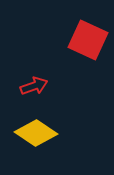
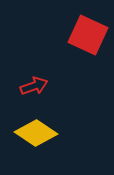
red square: moved 5 px up
